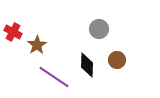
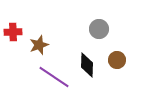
red cross: rotated 30 degrees counterclockwise
brown star: moved 2 px right; rotated 12 degrees clockwise
